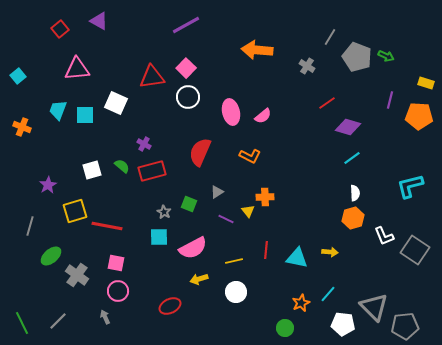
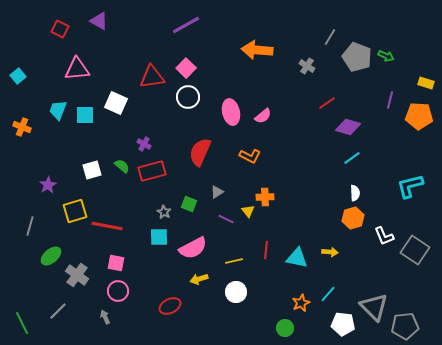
red square at (60, 29): rotated 24 degrees counterclockwise
gray line at (58, 321): moved 10 px up
